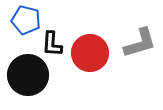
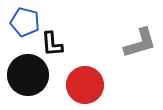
blue pentagon: moved 1 px left, 2 px down
black L-shape: rotated 8 degrees counterclockwise
red circle: moved 5 px left, 32 px down
